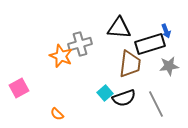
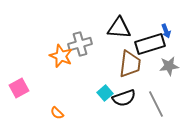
orange semicircle: moved 1 px up
